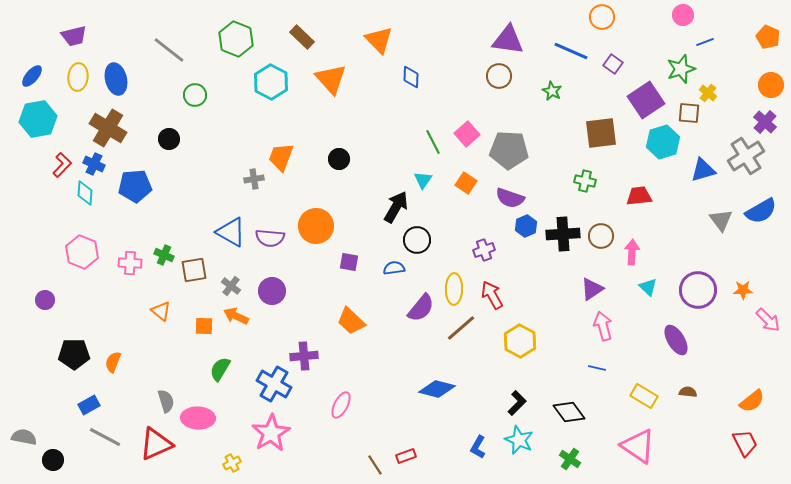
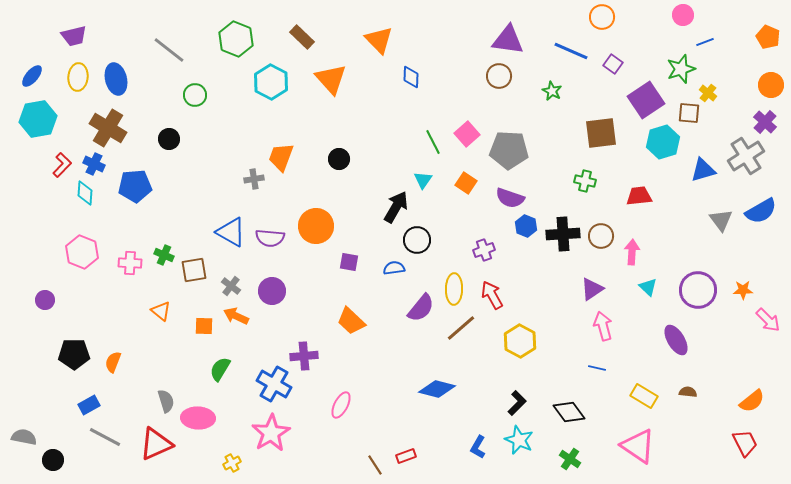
blue hexagon at (526, 226): rotated 15 degrees counterclockwise
